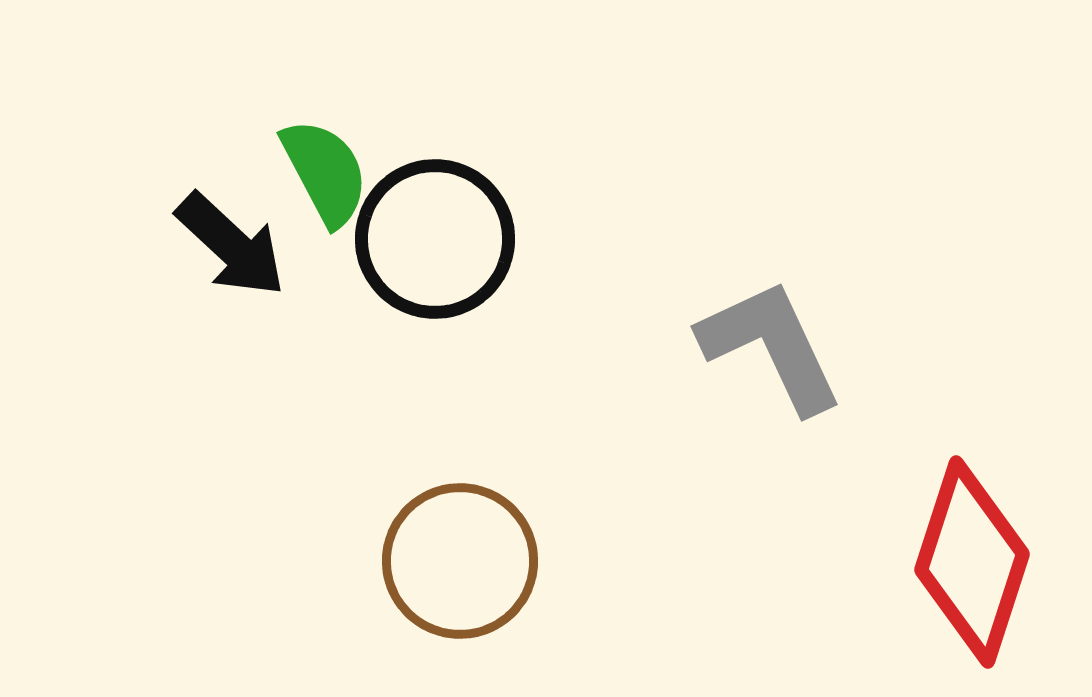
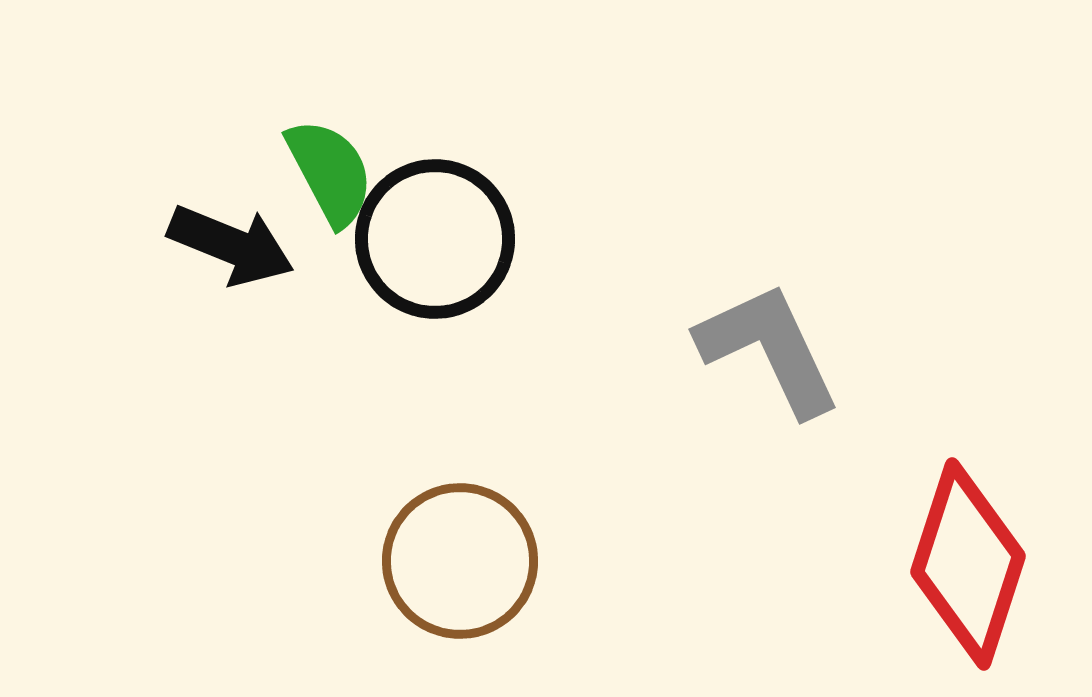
green semicircle: moved 5 px right
black arrow: rotated 21 degrees counterclockwise
gray L-shape: moved 2 px left, 3 px down
red diamond: moved 4 px left, 2 px down
